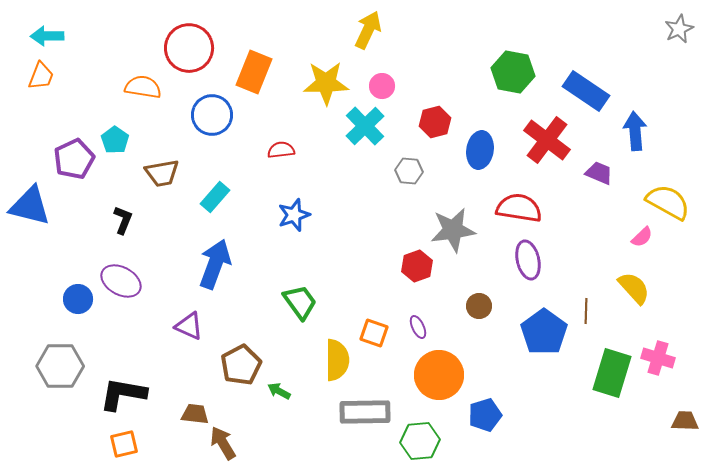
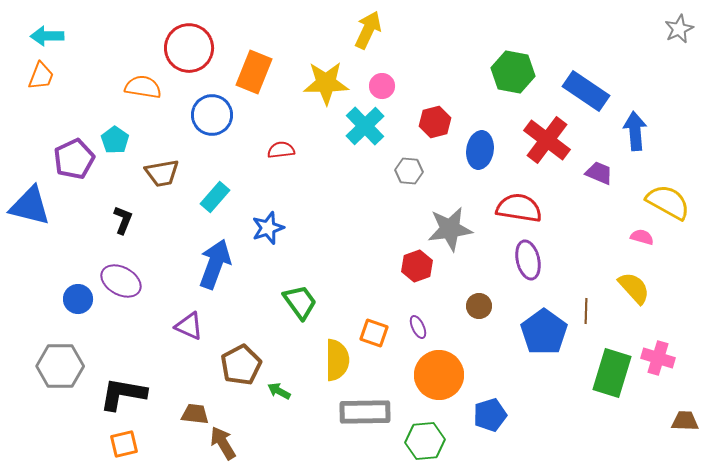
blue star at (294, 215): moved 26 px left, 13 px down
gray star at (453, 230): moved 3 px left, 1 px up
pink semicircle at (642, 237): rotated 120 degrees counterclockwise
blue pentagon at (485, 415): moved 5 px right
green hexagon at (420, 441): moved 5 px right
